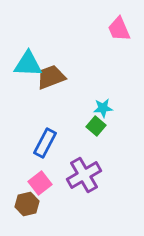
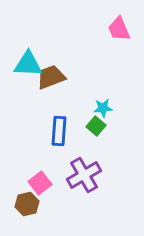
blue rectangle: moved 14 px right, 12 px up; rotated 24 degrees counterclockwise
